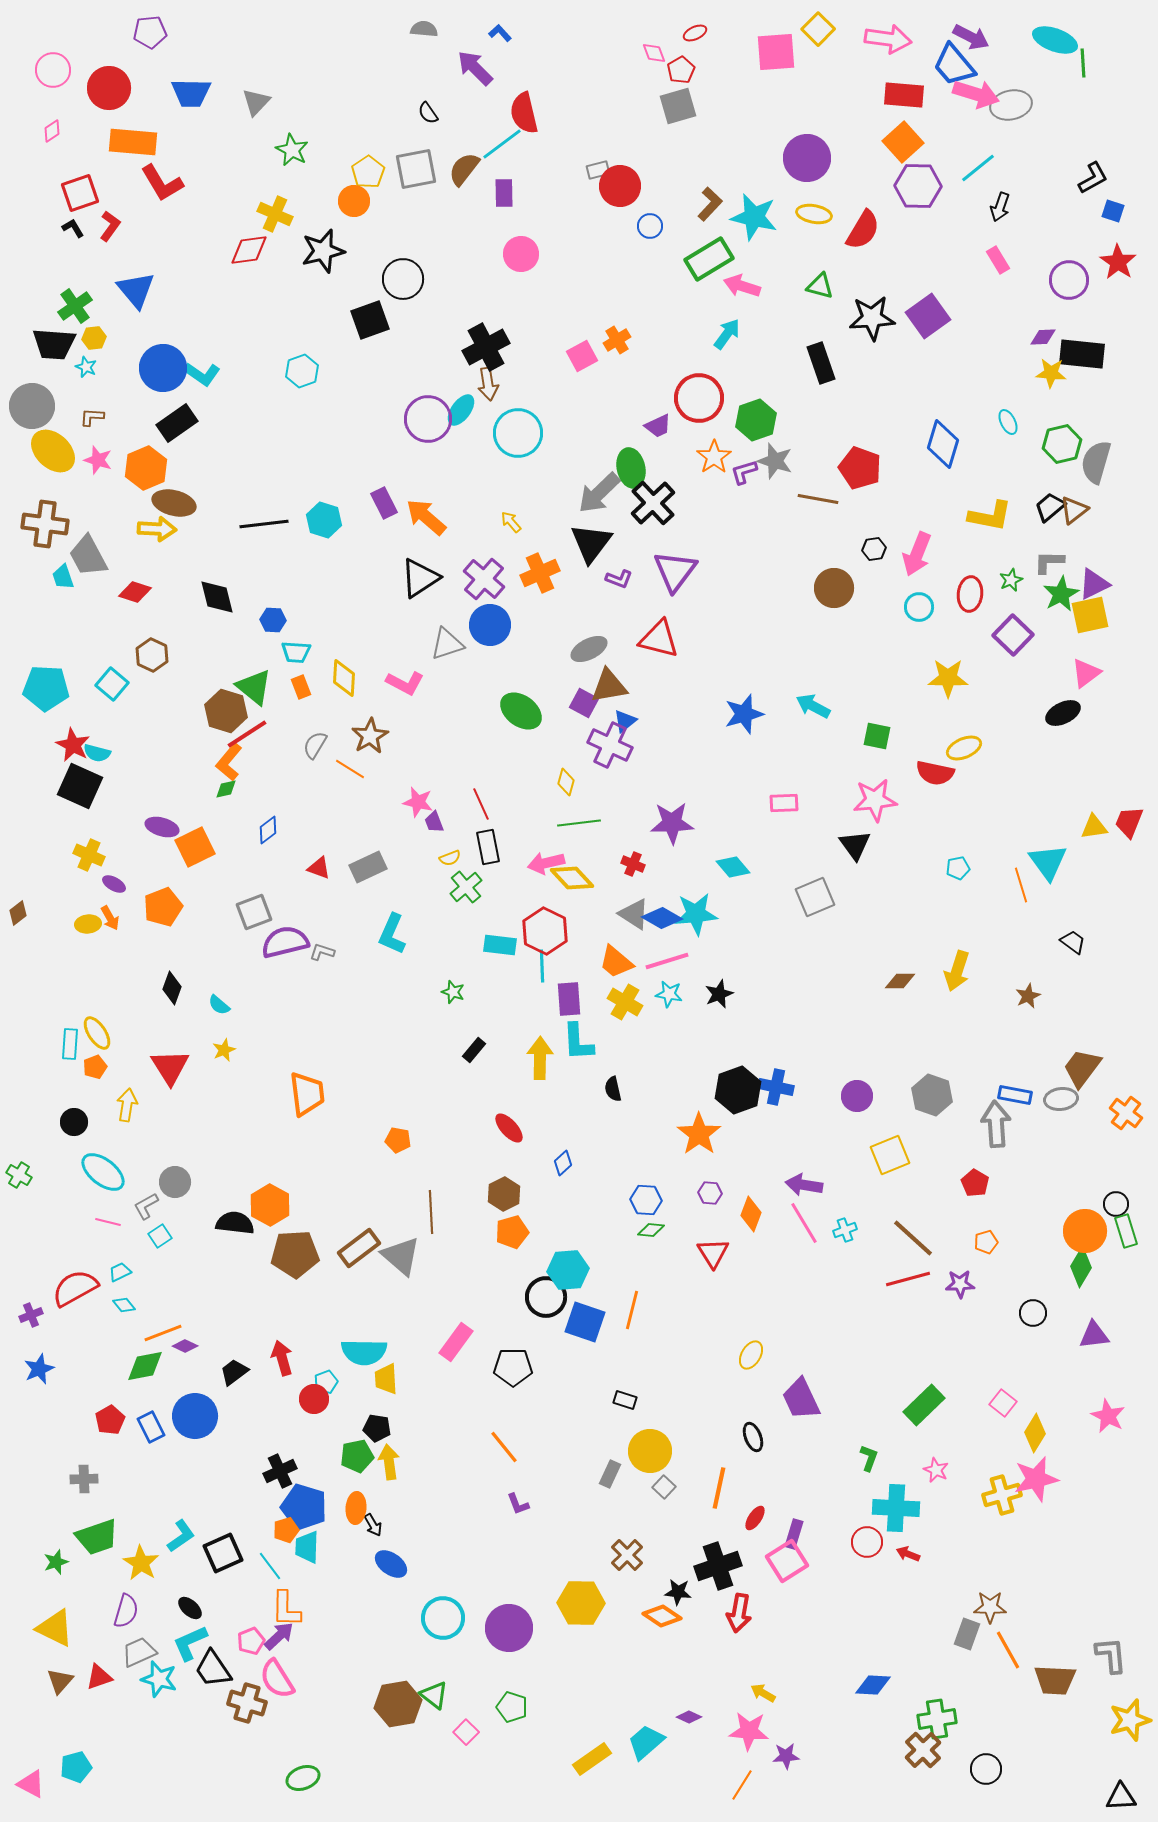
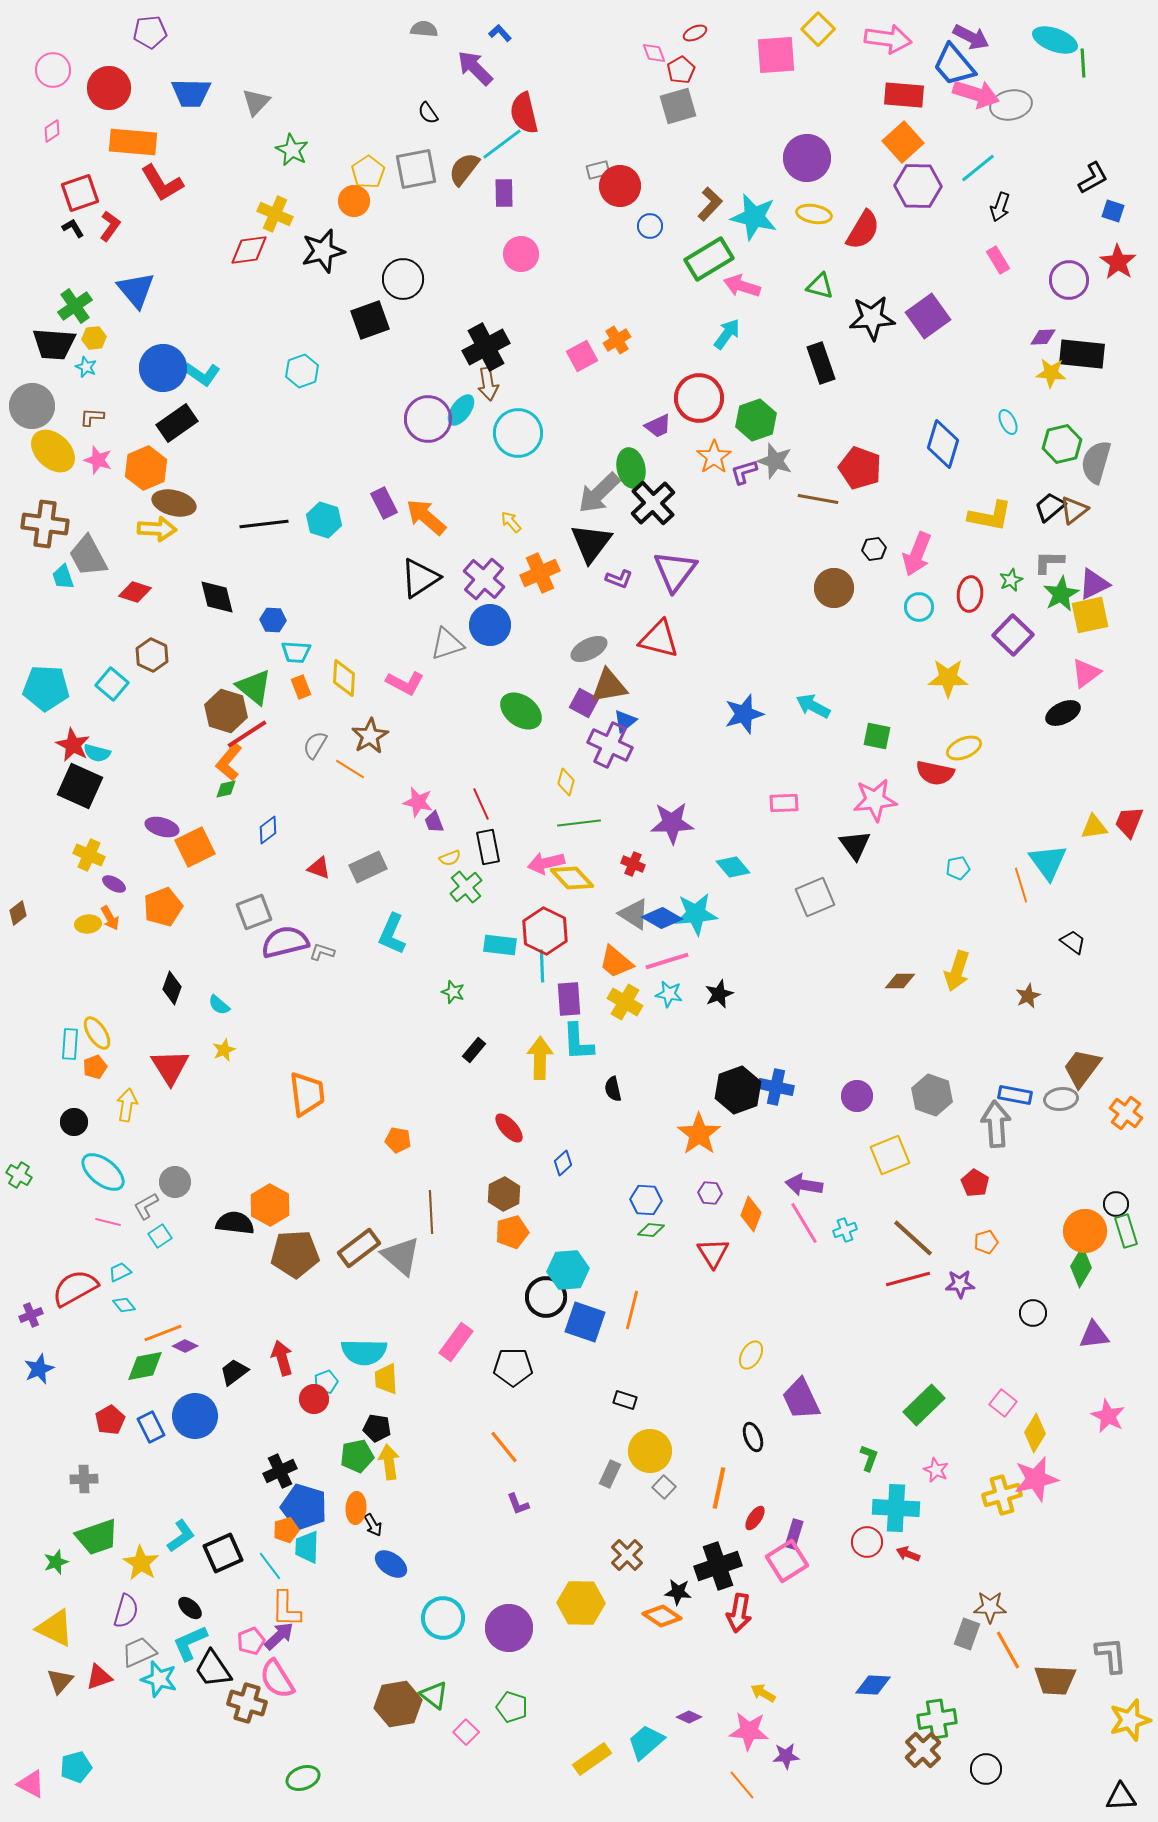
pink square at (776, 52): moved 3 px down
orange line at (742, 1785): rotated 72 degrees counterclockwise
